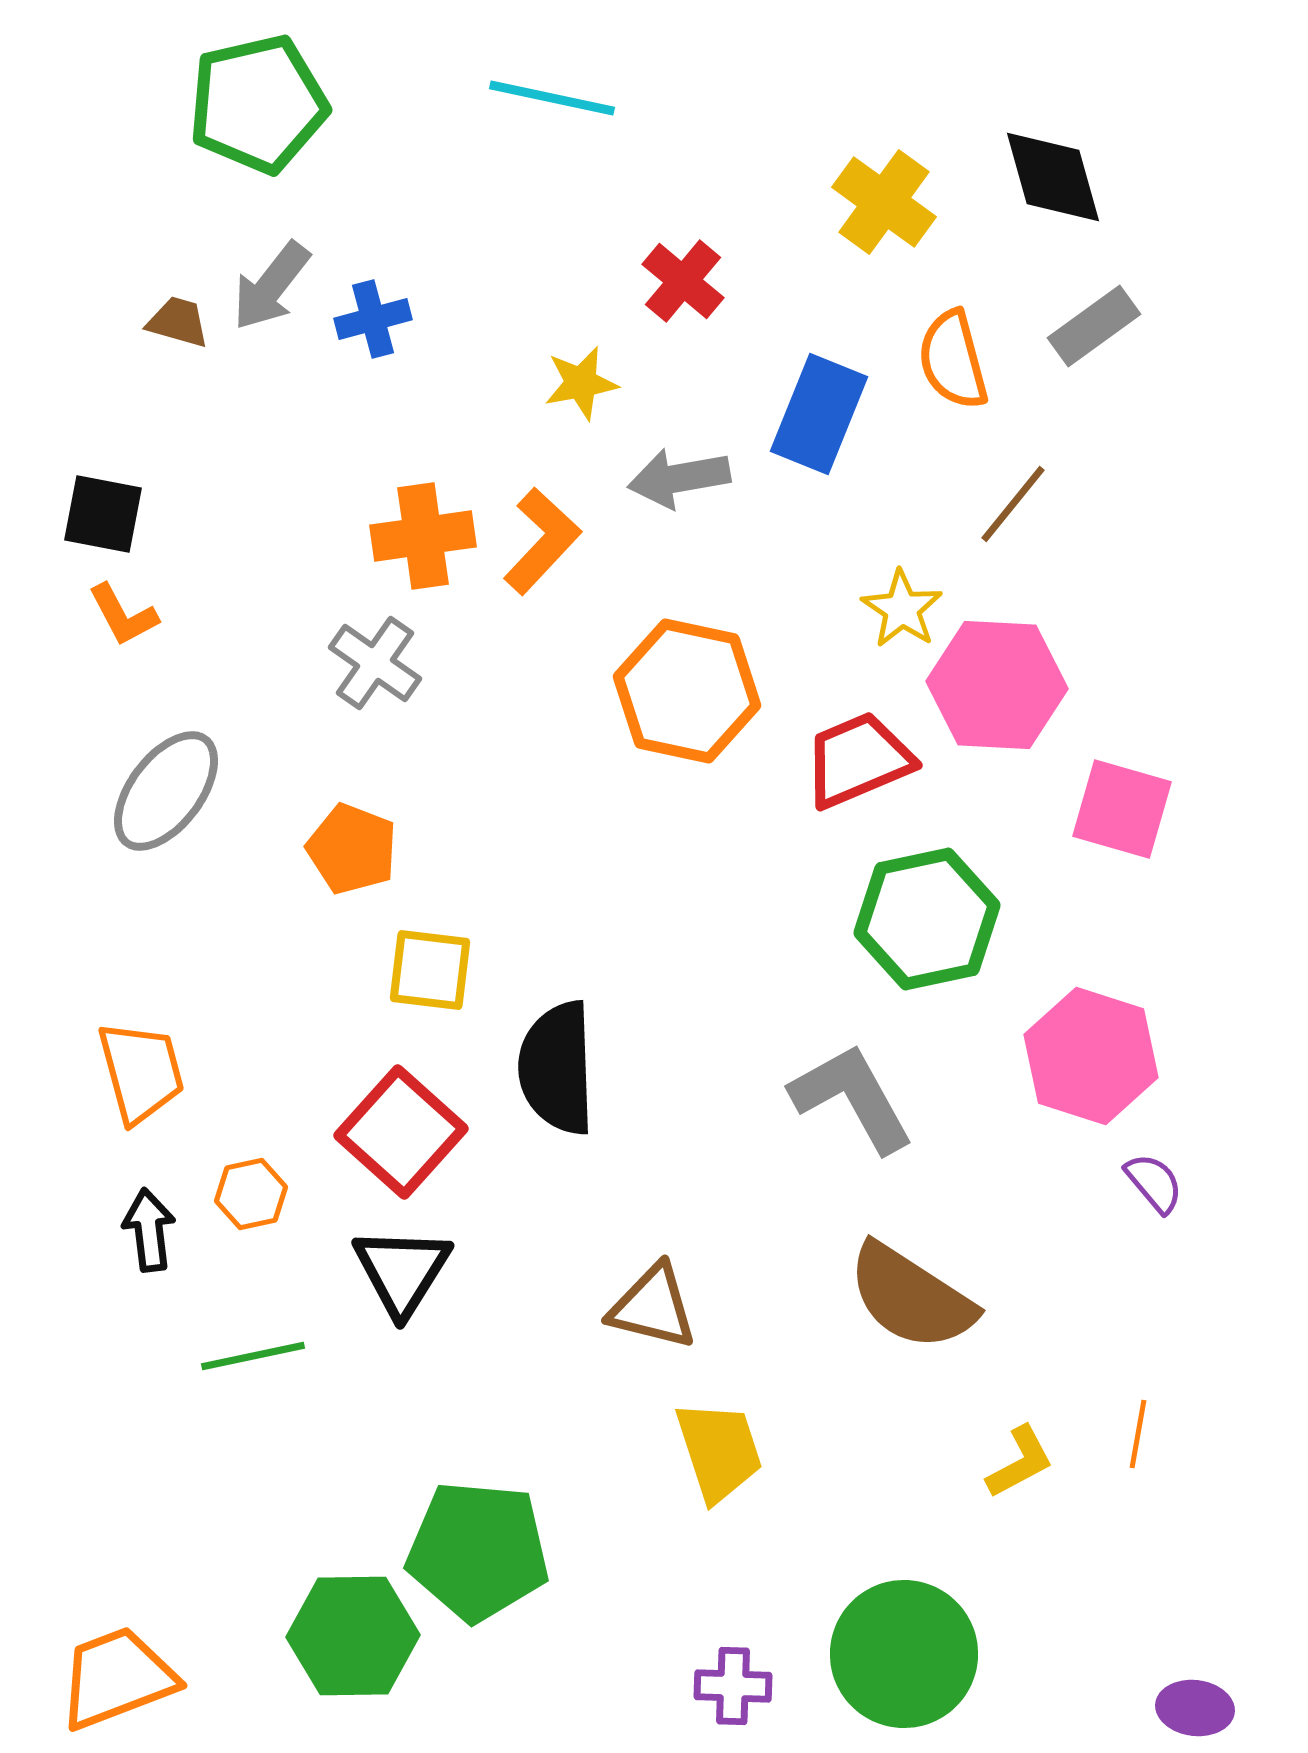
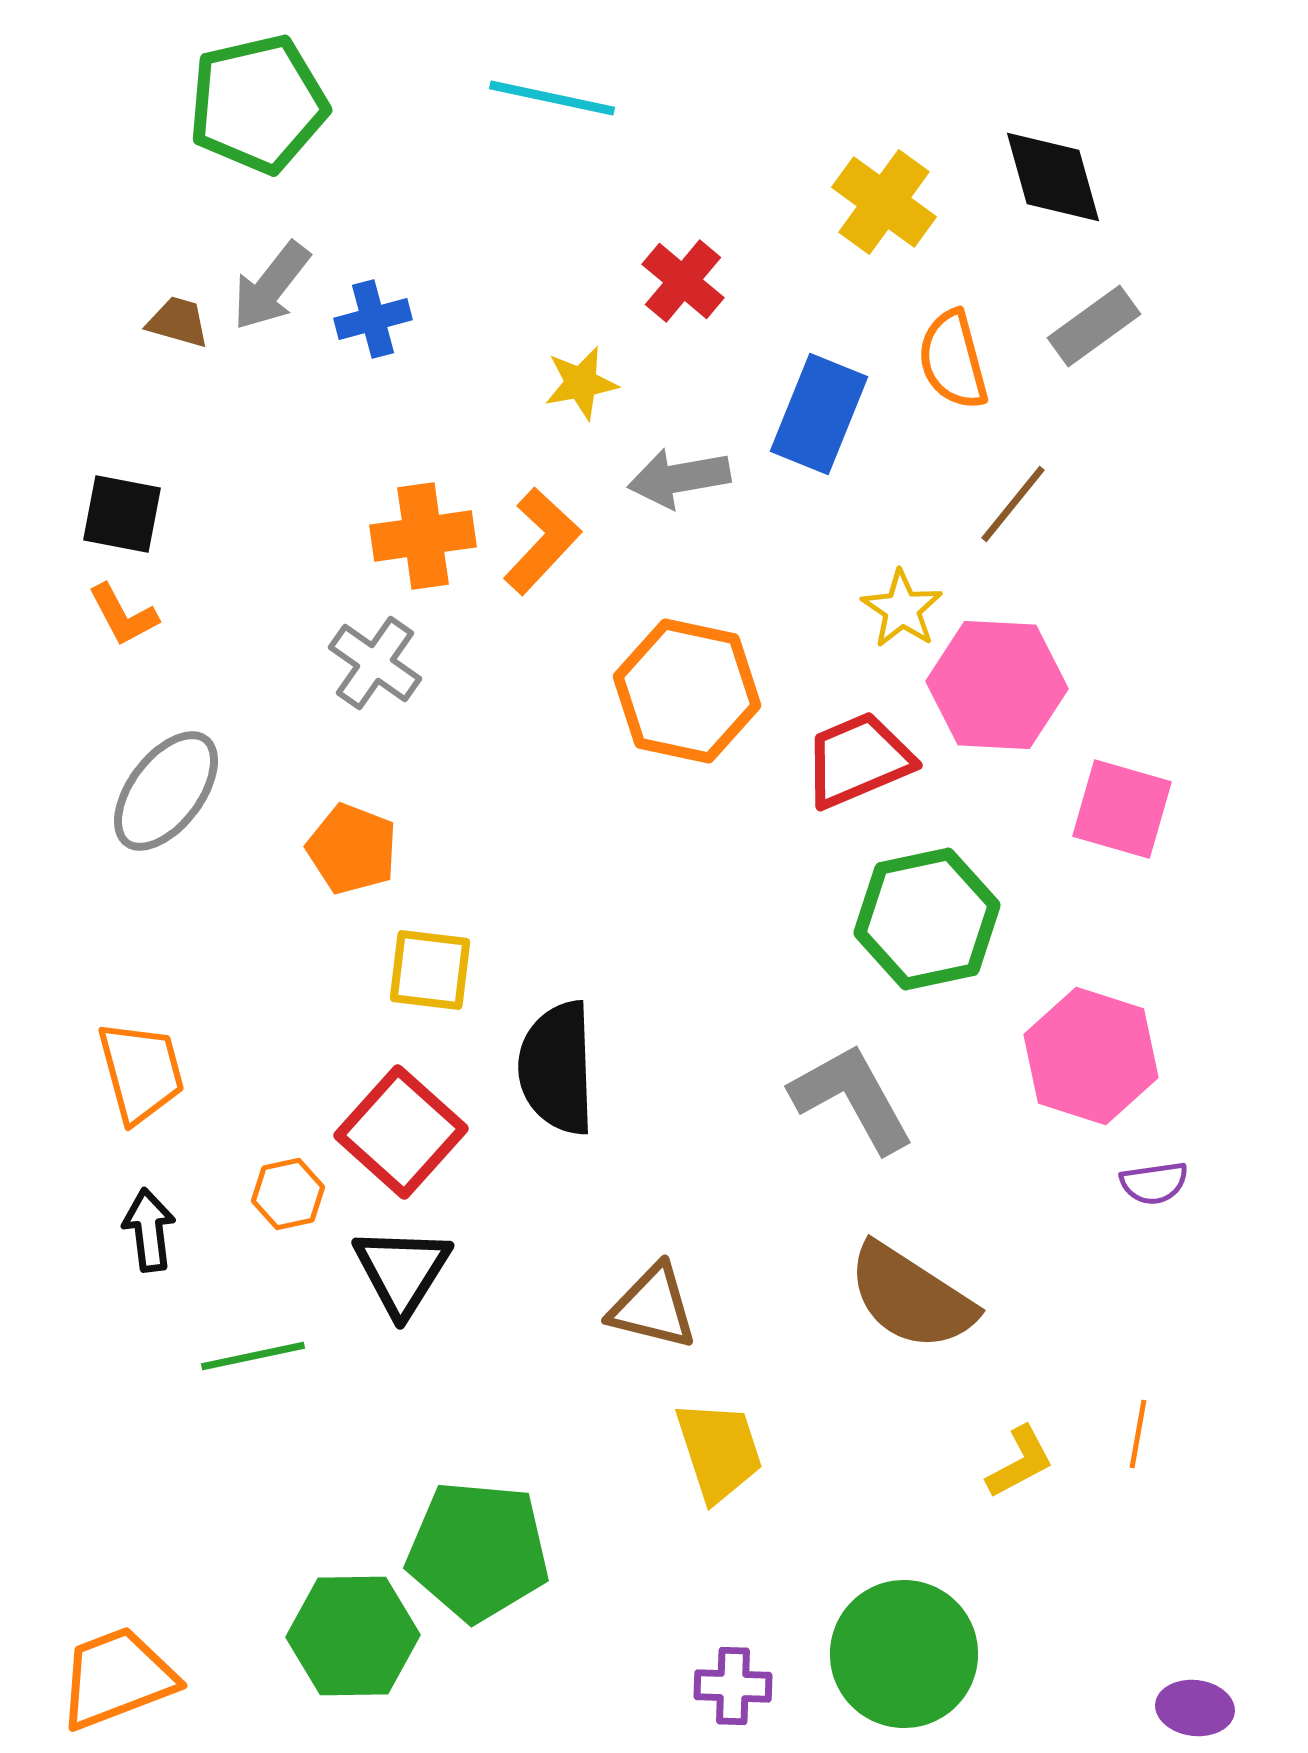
black square at (103, 514): moved 19 px right
purple semicircle at (1154, 1183): rotated 122 degrees clockwise
orange hexagon at (251, 1194): moved 37 px right
